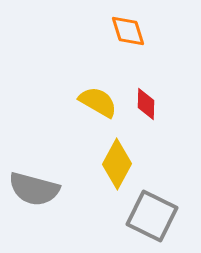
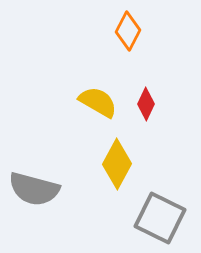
orange diamond: rotated 45 degrees clockwise
red diamond: rotated 24 degrees clockwise
gray square: moved 8 px right, 2 px down
